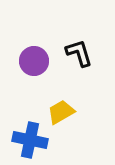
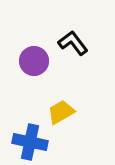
black L-shape: moved 6 px left, 10 px up; rotated 20 degrees counterclockwise
blue cross: moved 2 px down
